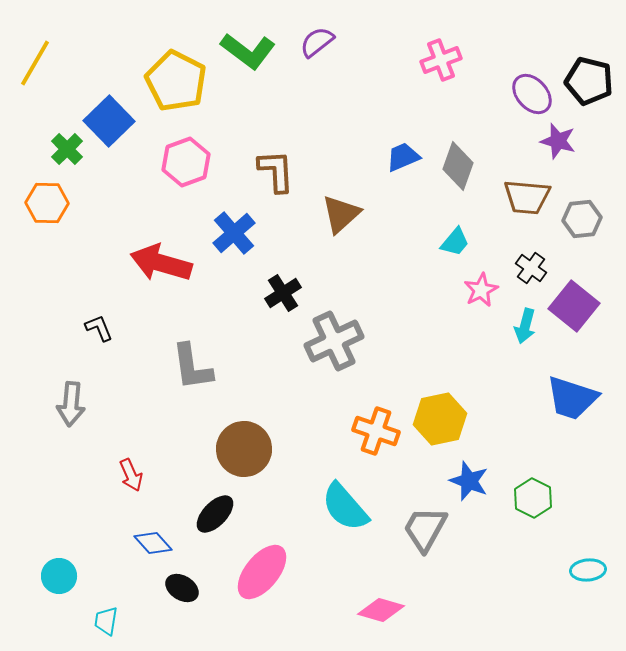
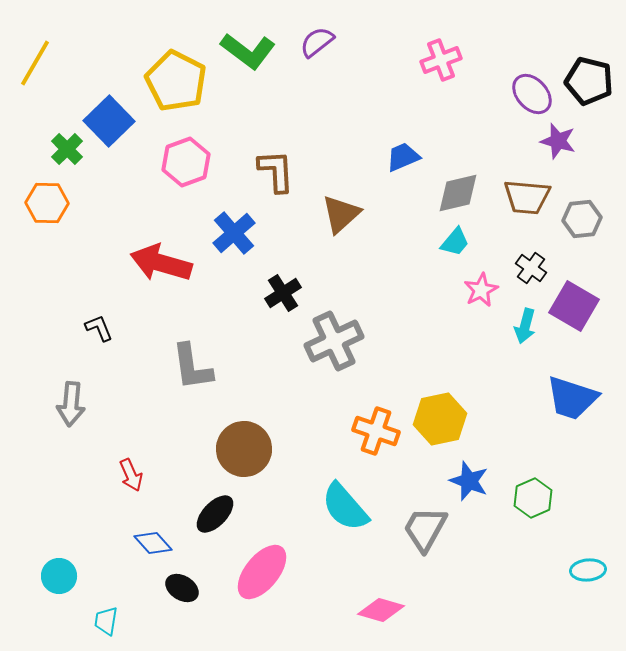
gray diamond at (458, 166): moved 27 px down; rotated 57 degrees clockwise
purple square at (574, 306): rotated 9 degrees counterclockwise
green hexagon at (533, 498): rotated 9 degrees clockwise
